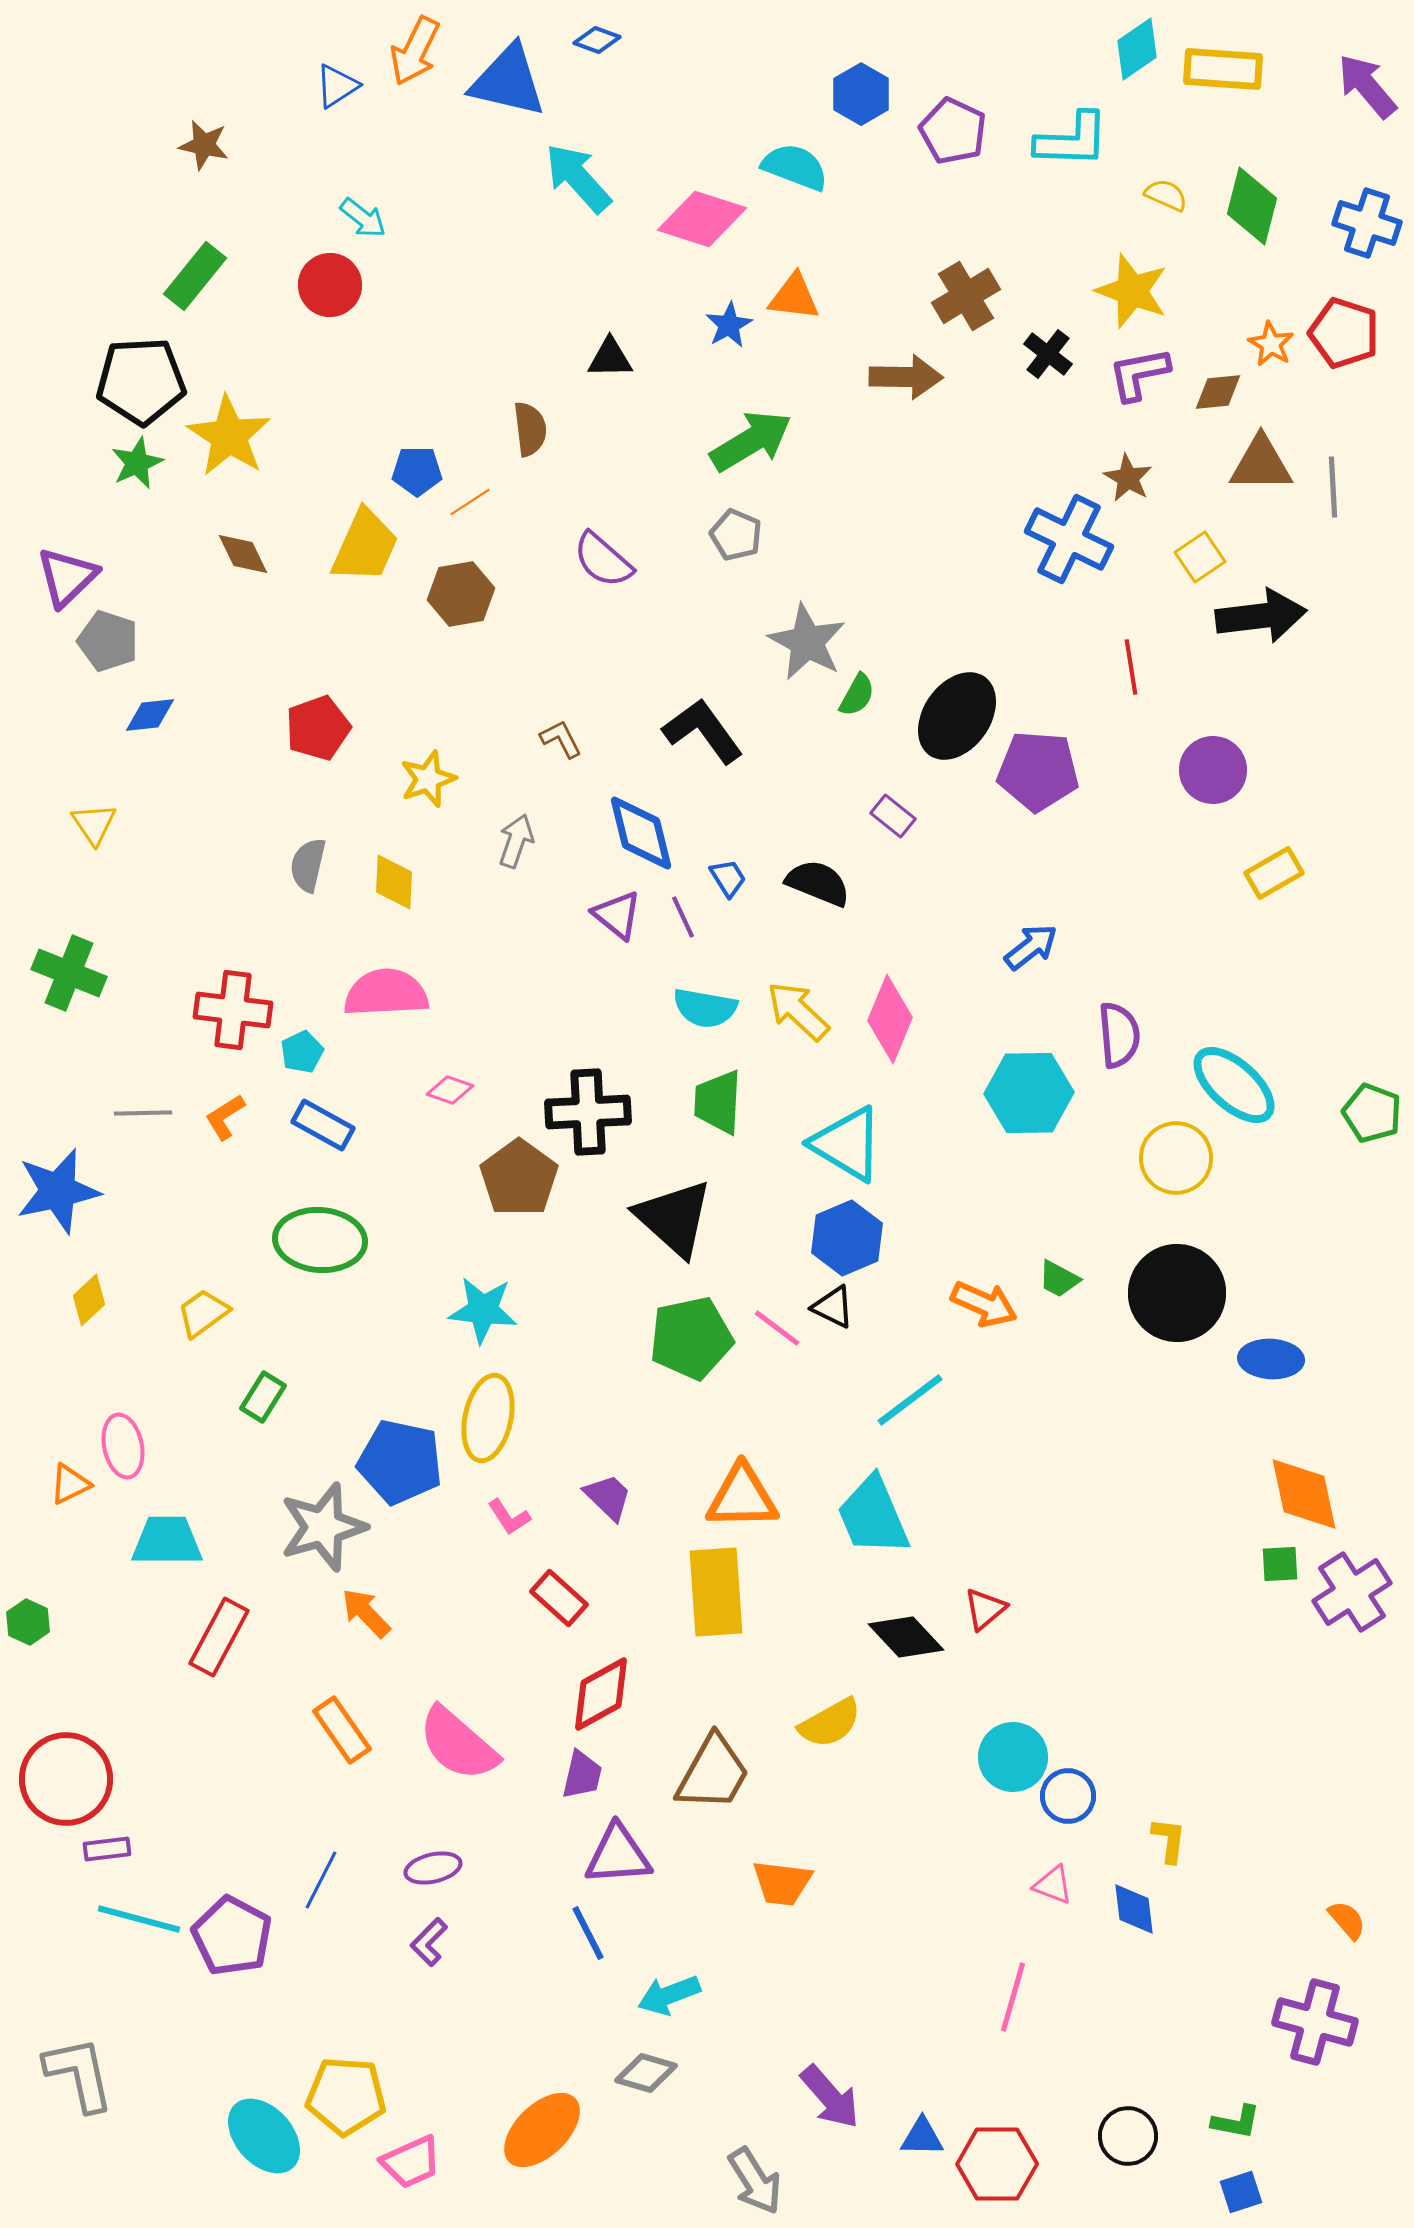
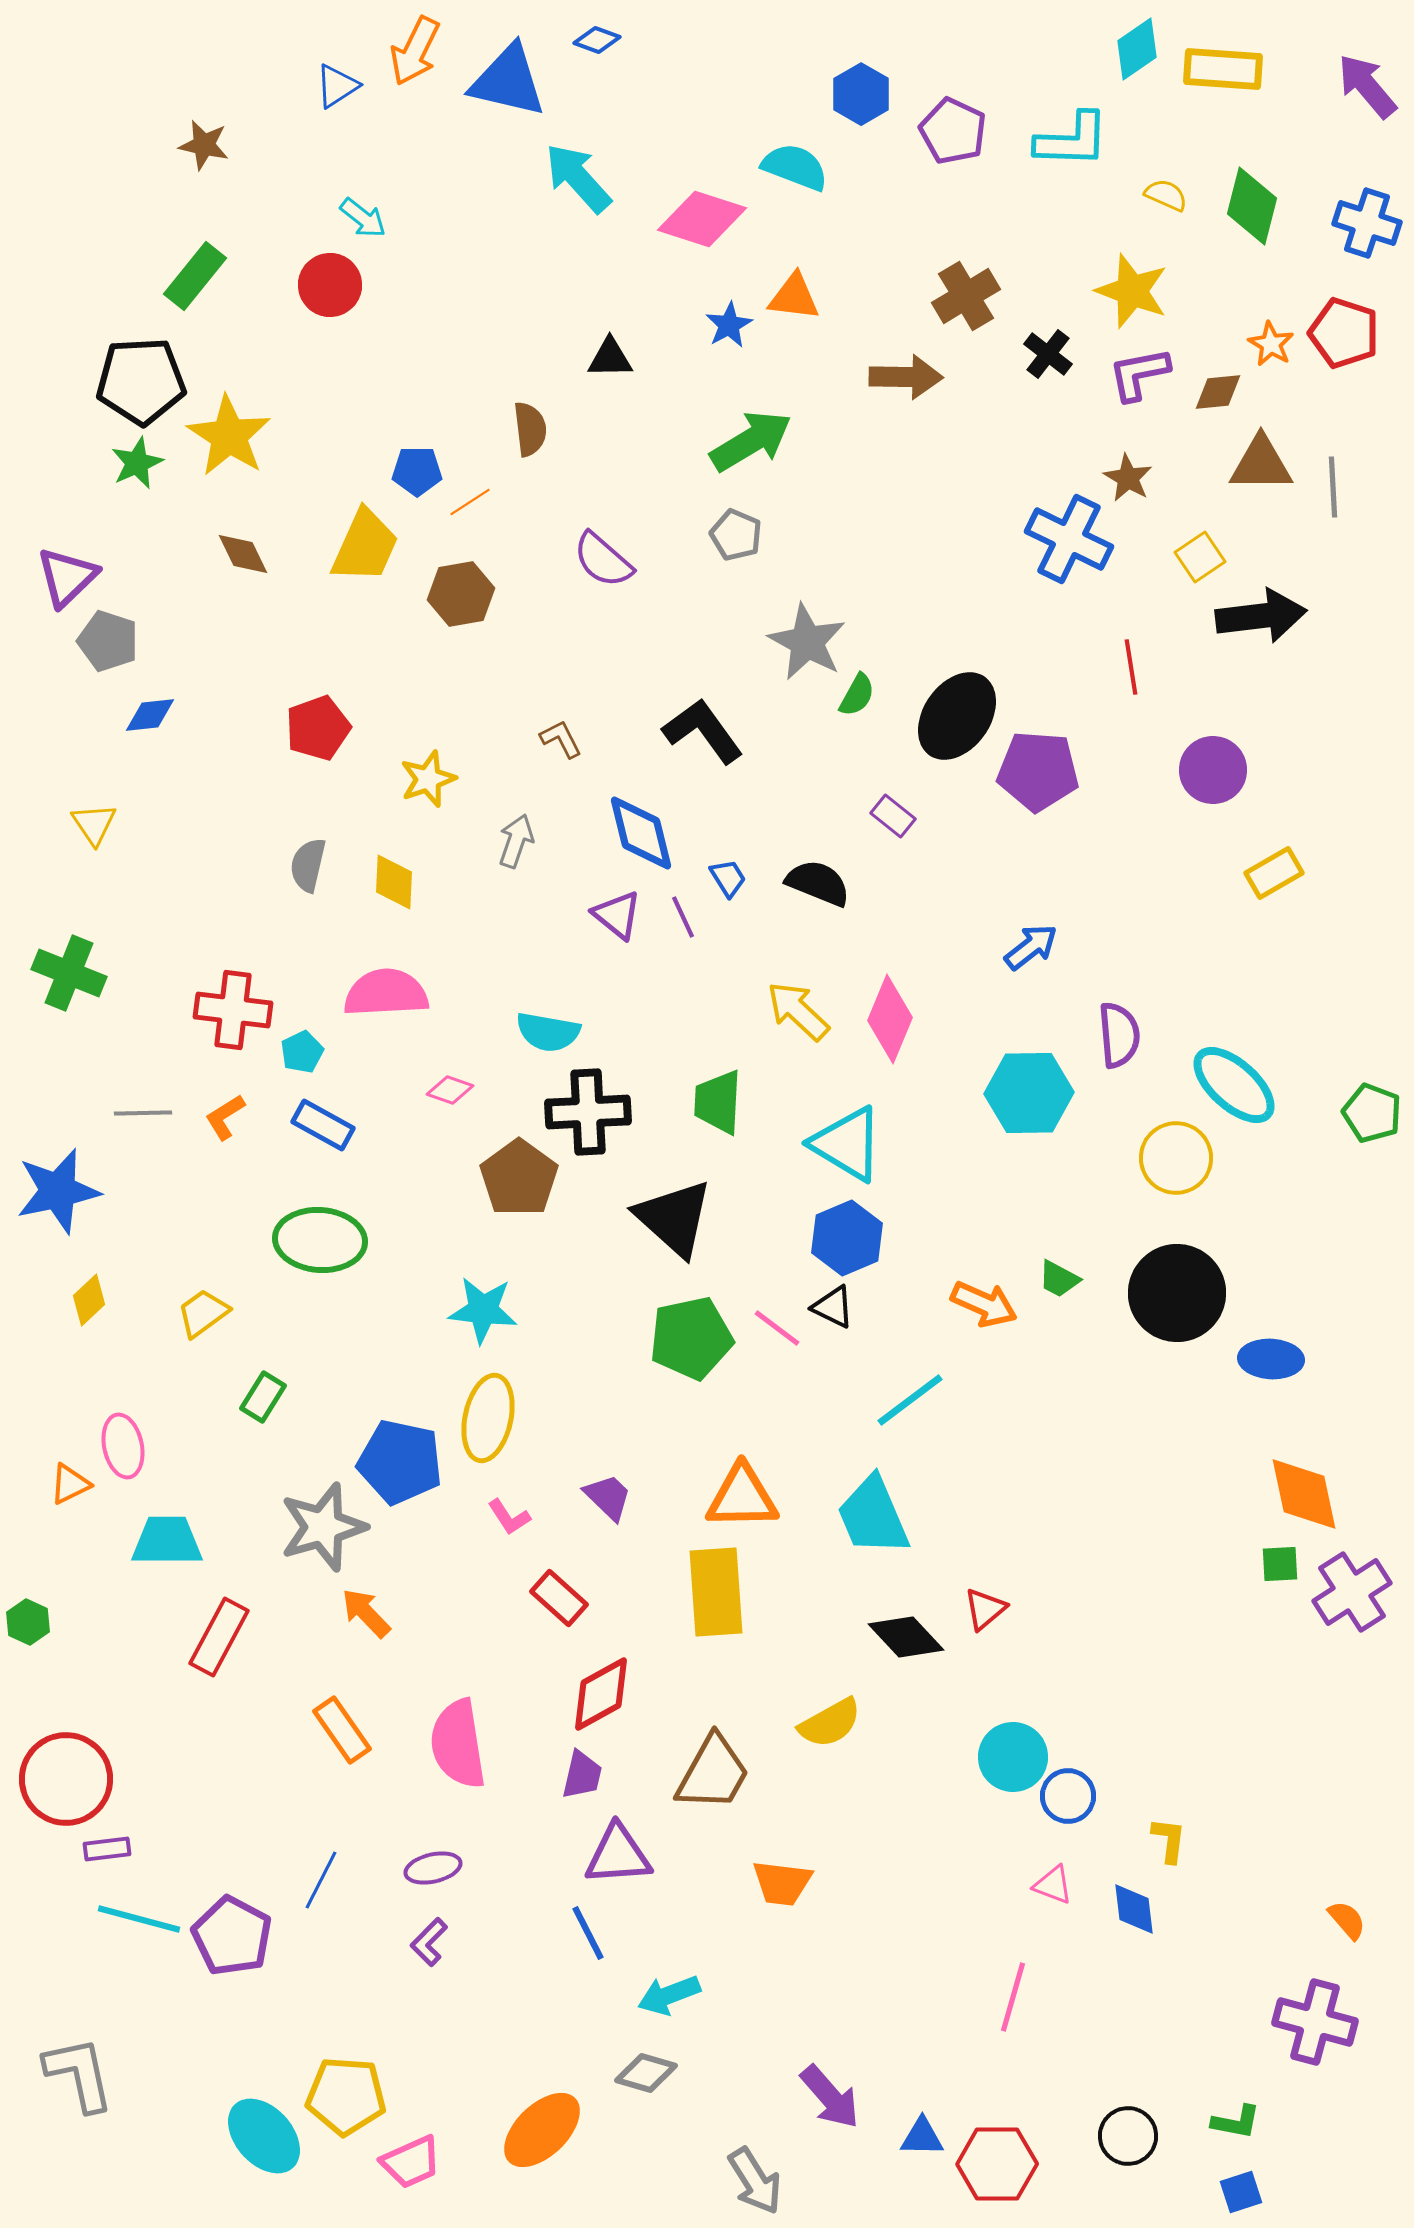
cyan semicircle at (705, 1008): moved 157 px left, 24 px down
pink semicircle at (458, 1744): rotated 40 degrees clockwise
